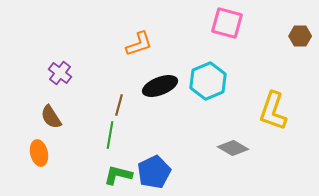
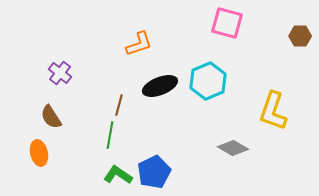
green L-shape: rotated 20 degrees clockwise
